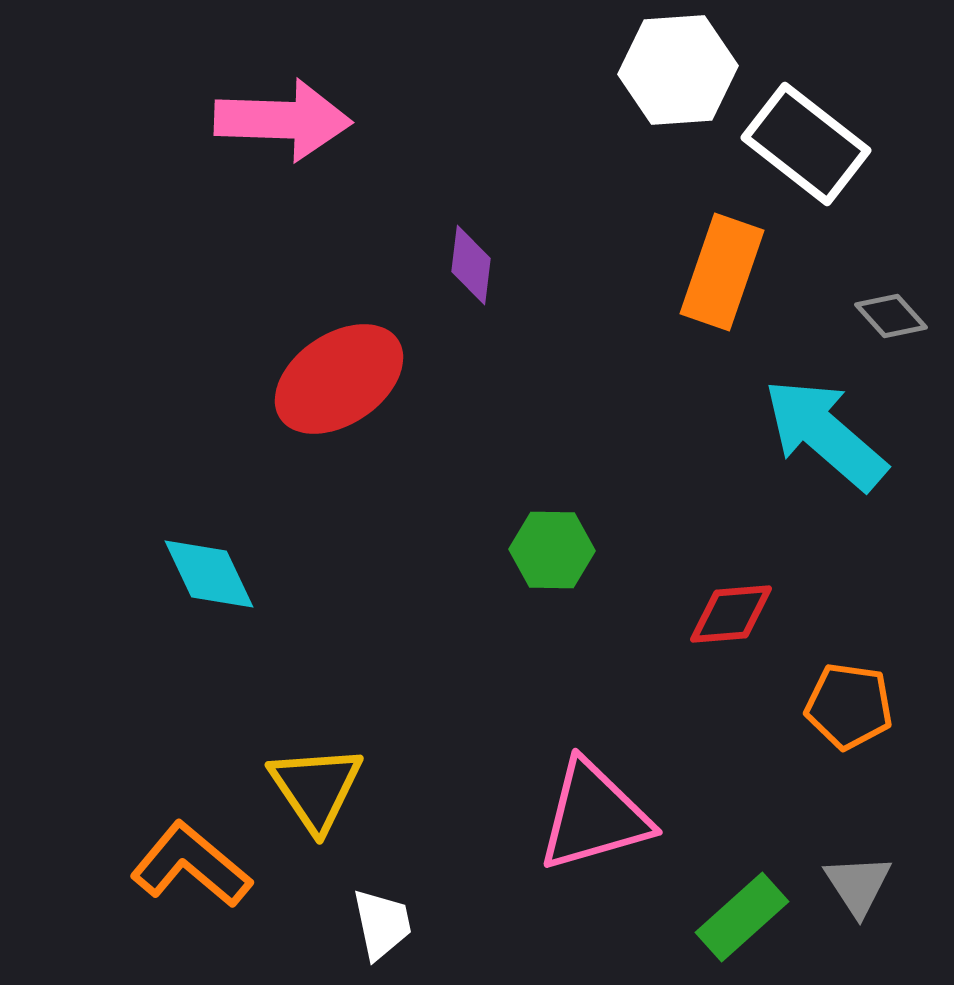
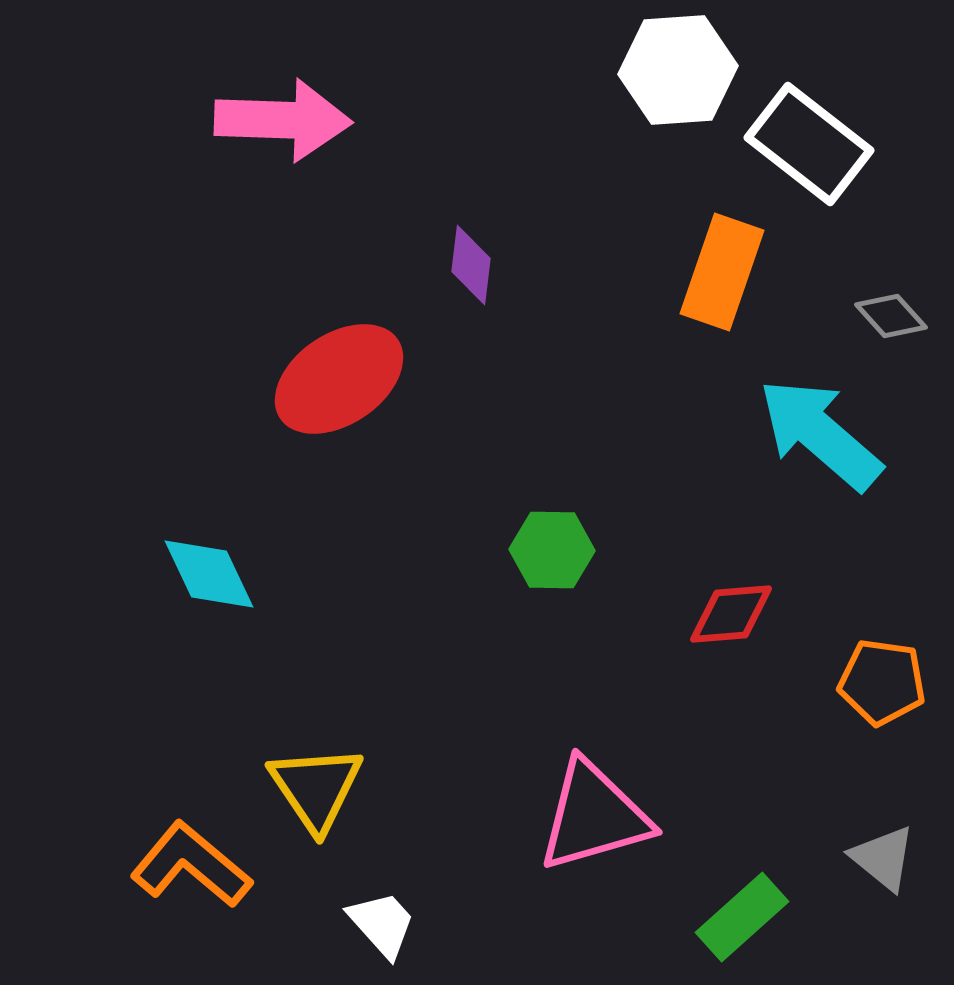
white rectangle: moved 3 px right
cyan arrow: moved 5 px left
orange pentagon: moved 33 px right, 24 px up
gray triangle: moved 25 px right, 27 px up; rotated 18 degrees counterclockwise
white trapezoid: rotated 30 degrees counterclockwise
